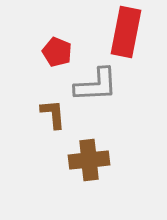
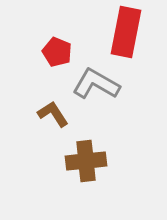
gray L-shape: moved 1 px up; rotated 147 degrees counterclockwise
brown L-shape: rotated 28 degrees counterclockwise
brown cross: moved 3 px left, 1 px down
